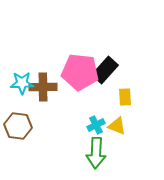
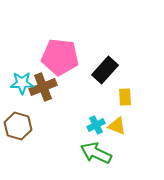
pink pentagon: moved 20 px left, 15 px up
brown cross: rotated 20 degrees counterclockwise
brown hexagon: rotated 8 degrees clockwise
green arrow: rotated 112 degrees clockwise
